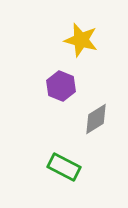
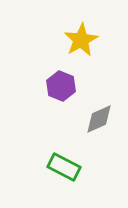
yellow star: rotated 28 degrees clockwise
gray diamond: moved 3 px right; rotated 8 degrees clockwise
